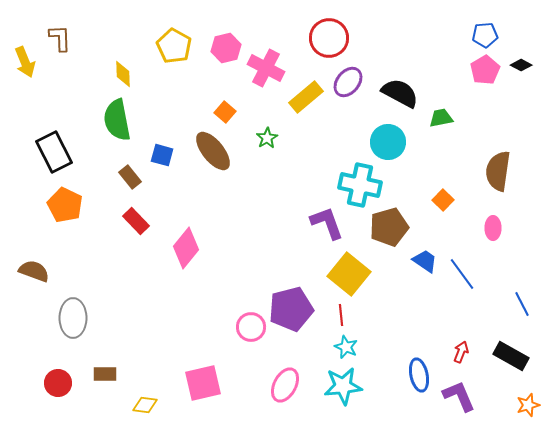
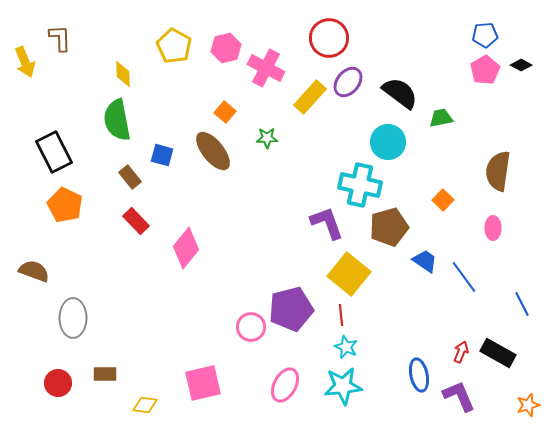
black semicircle at (400, 93): rotated 9 degrees clockwise
yellow rectangle at (306, 97): moved 4 px right; rotated 8 degrees counterclockwise
green star at (267, 138): rotated 30 degrees clockwise
blue line at (462, 274): moved 2 px right, 3 px down
black rectangle at (511, 356): moved 13 px left, 3 px up
